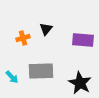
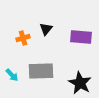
purple rectangle: moved 2 px left, 3 px up
cyan arrow: moved 2 px up
